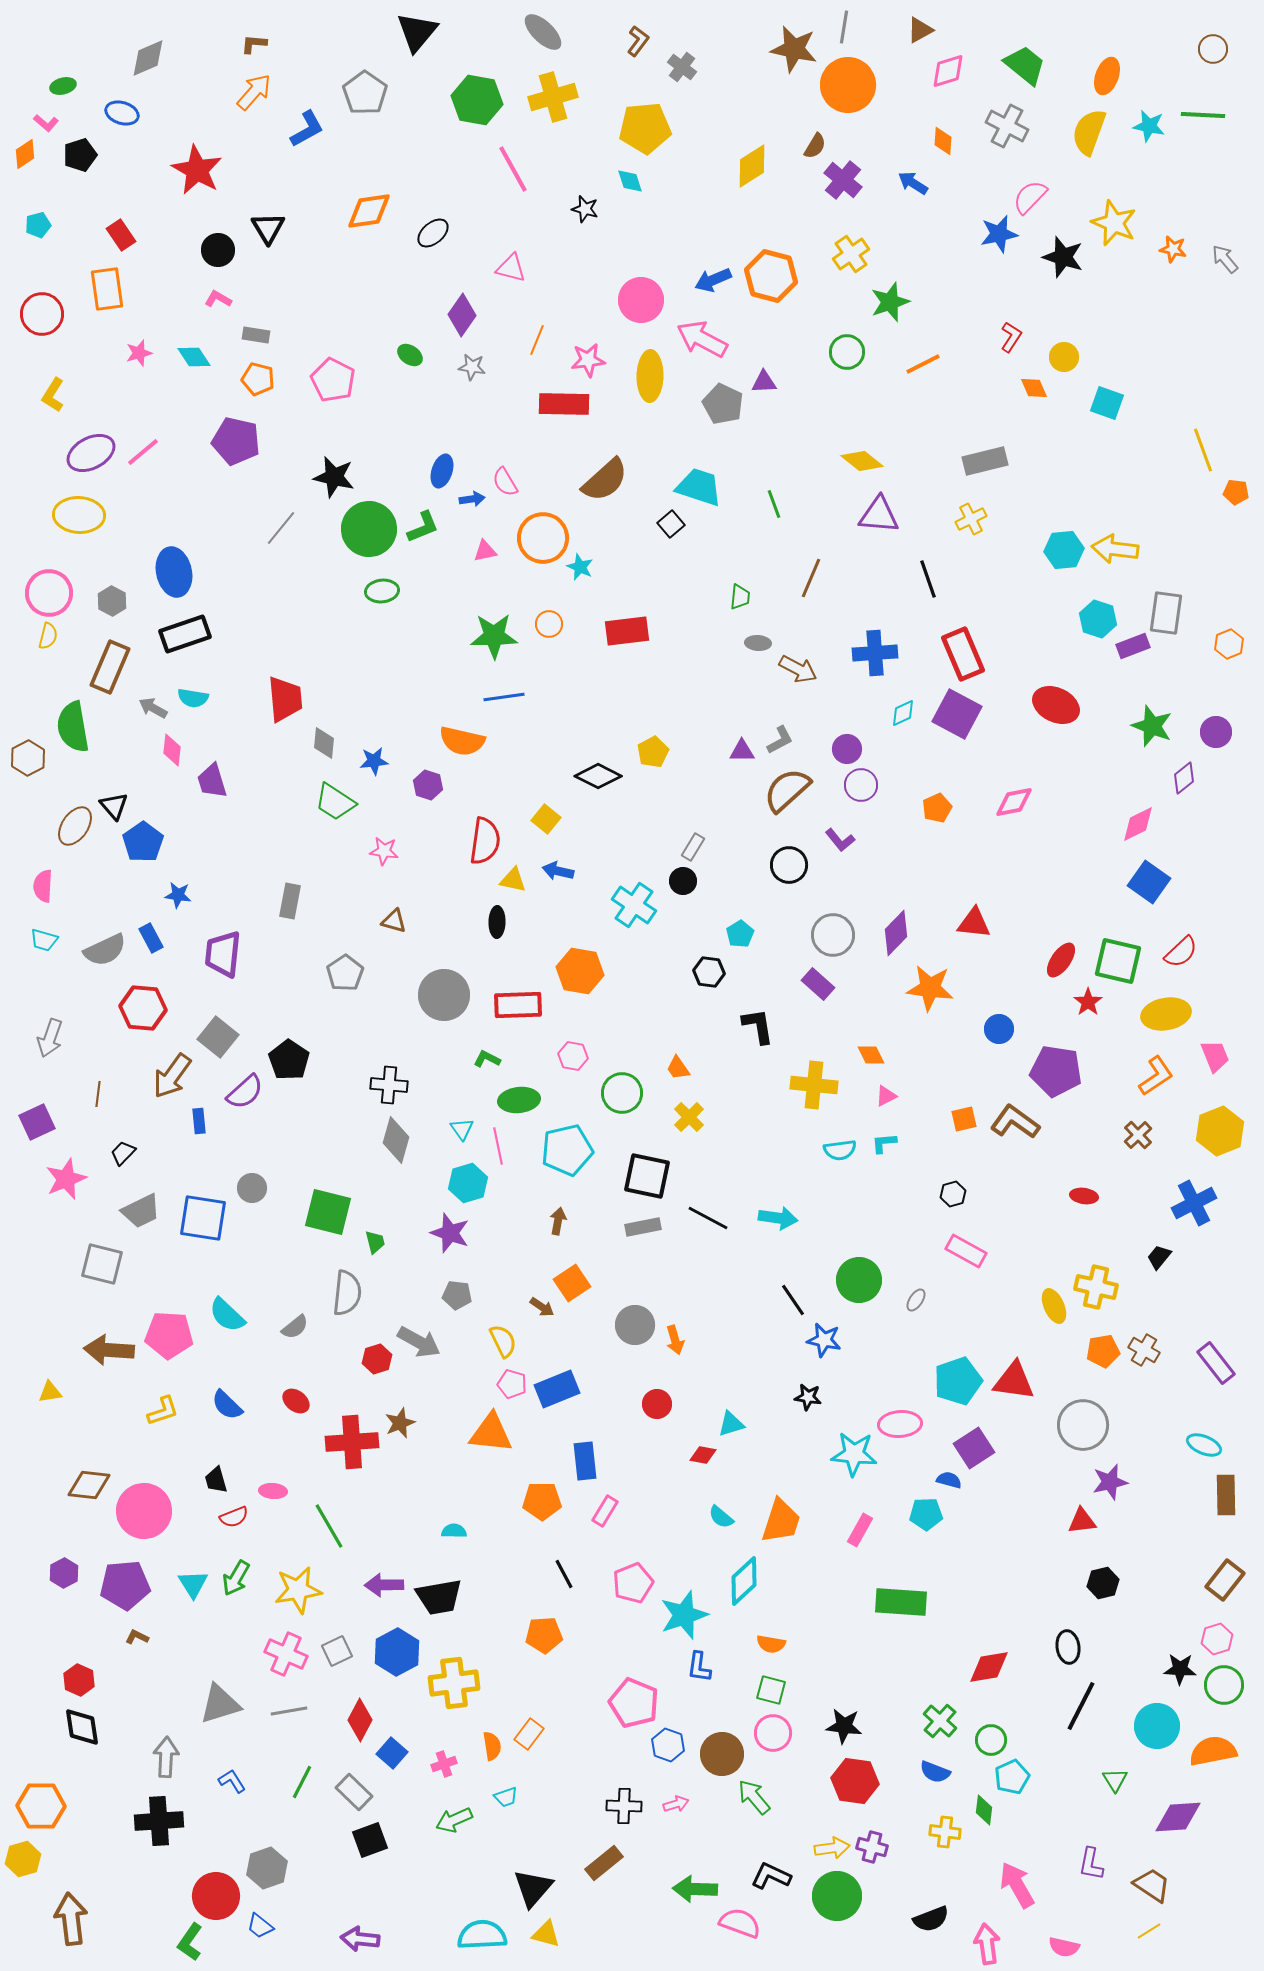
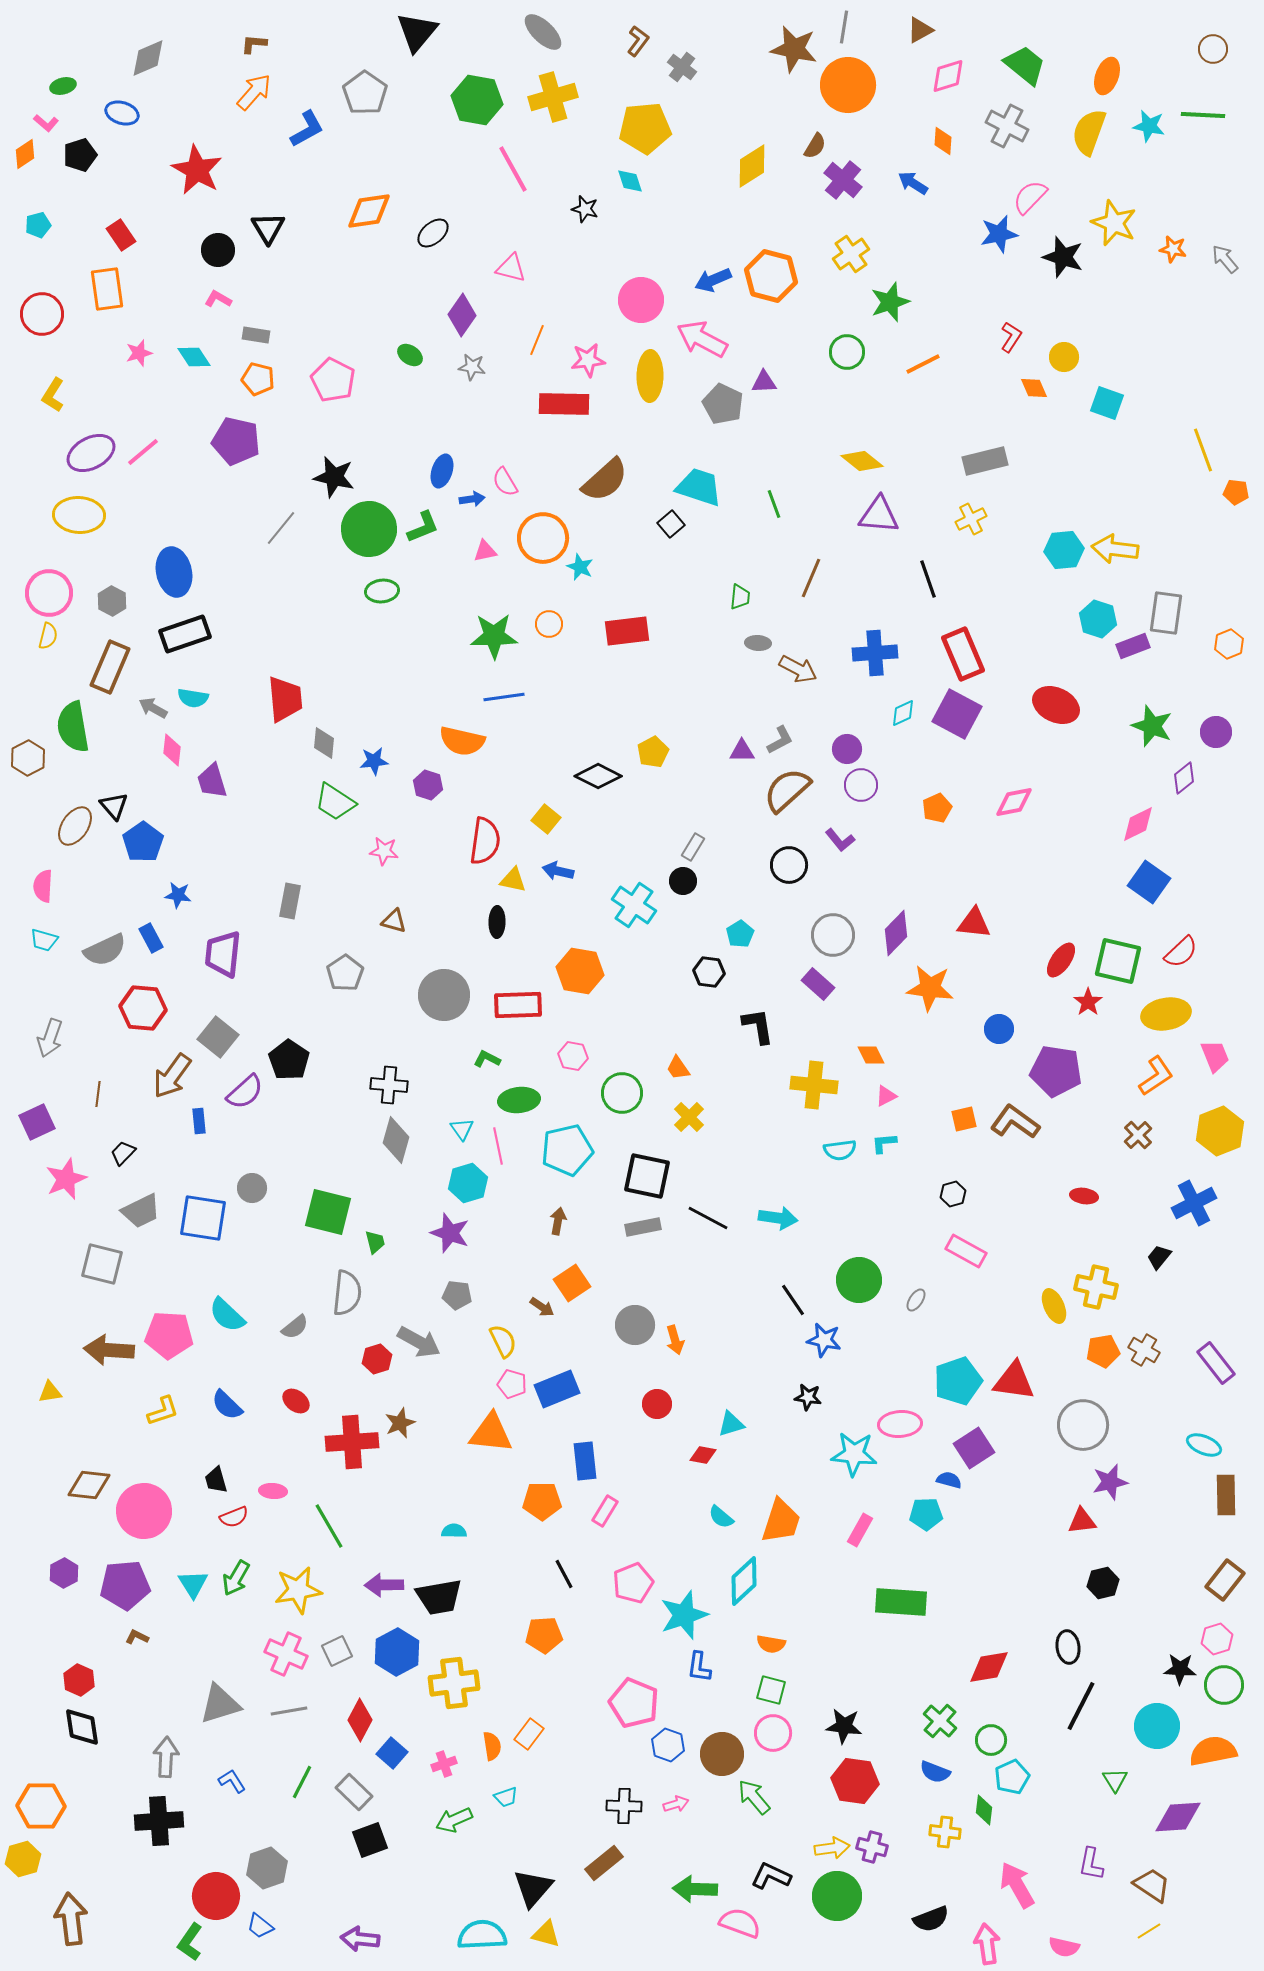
pink diamond at (948, 71): moved 5 px down
